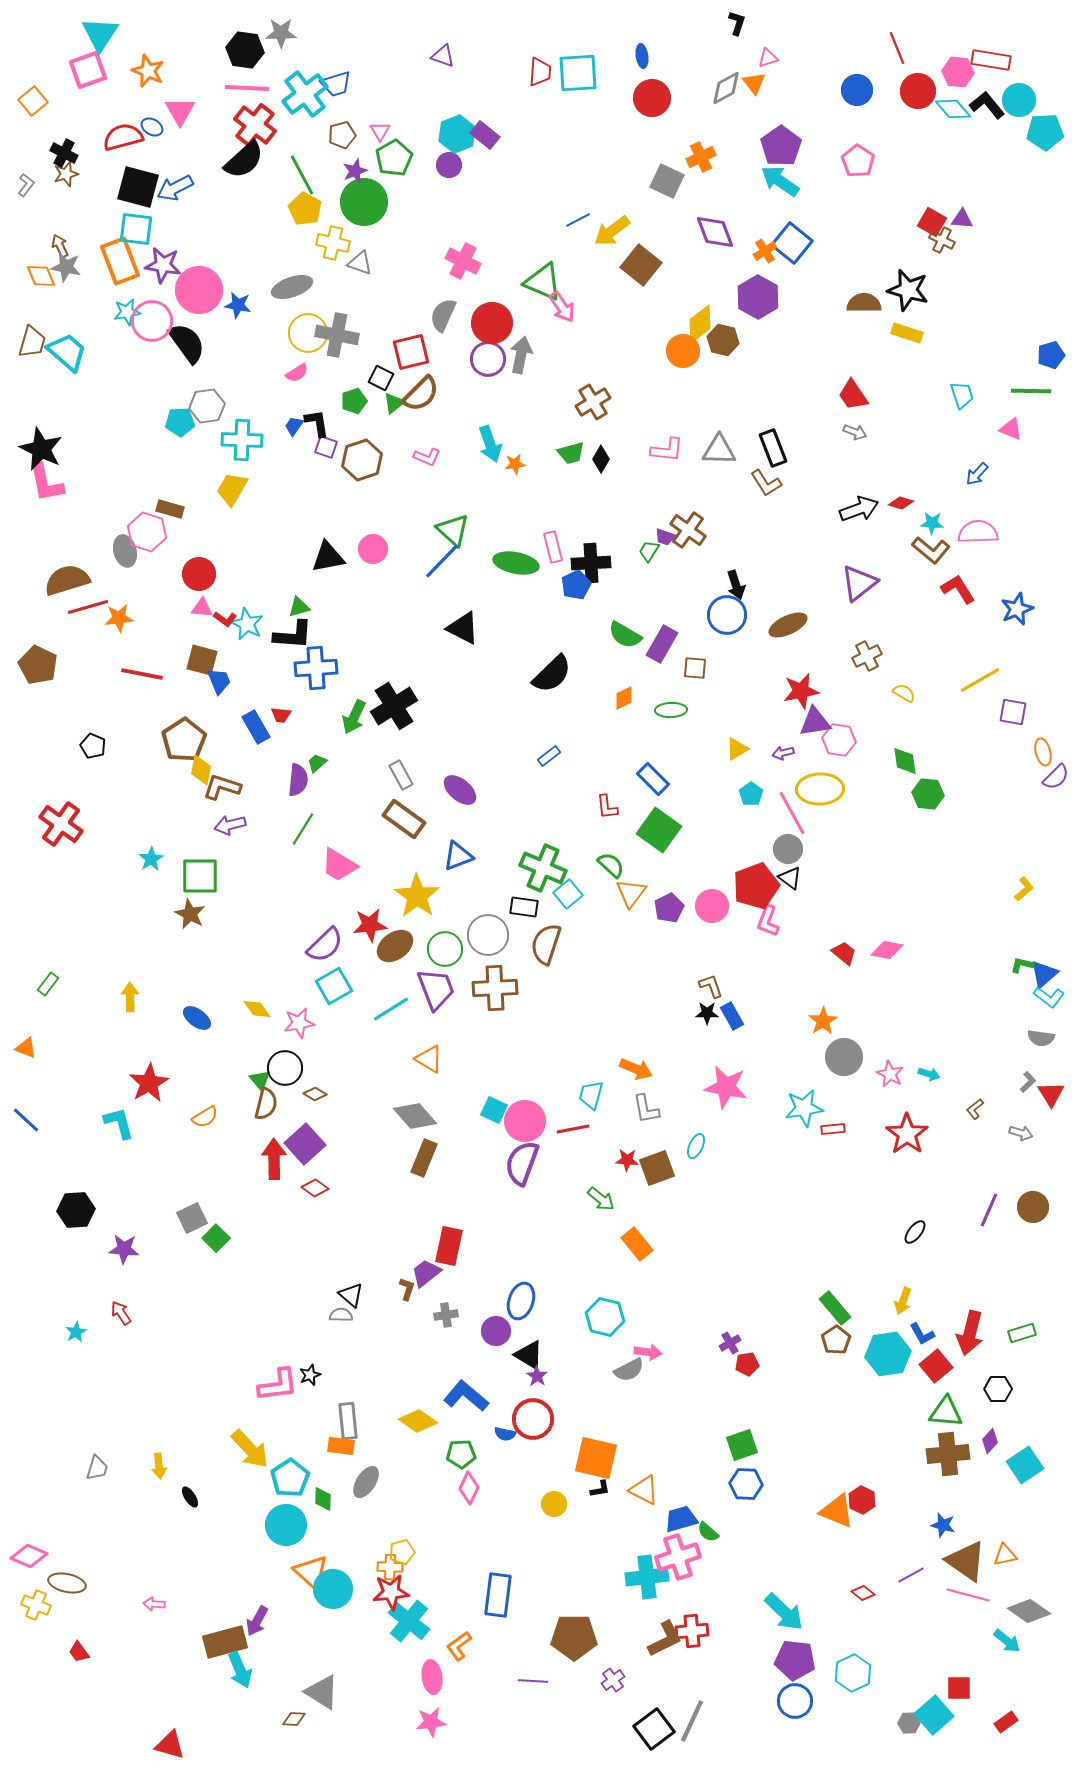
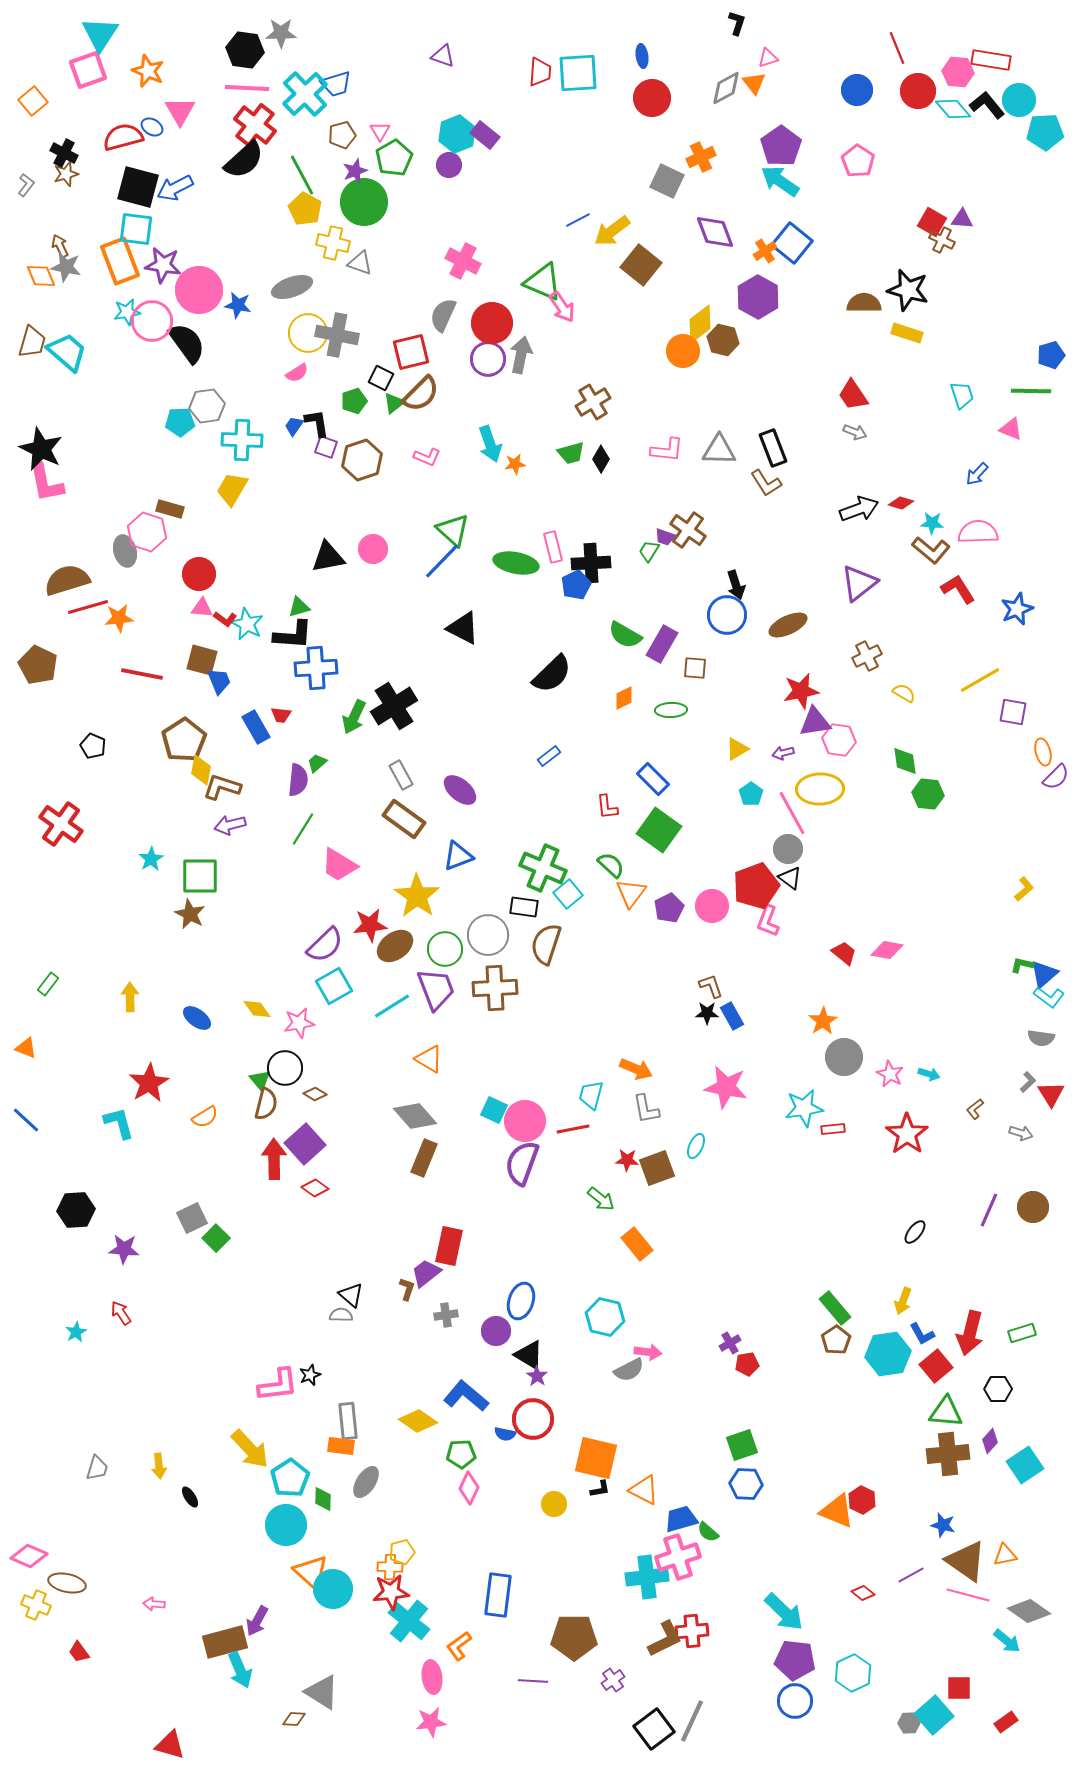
cyan cross at (305, 94): rotated 6 degrees counterclockwise
cyan line at (391, 1009): moved 1 px right, 3 px up
